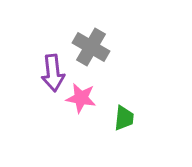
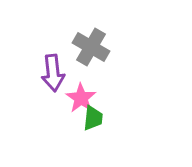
pink star: rotated 24 degrees clockwise
green trapezoid: moved 31 px left
